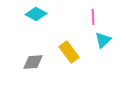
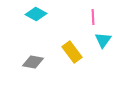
cyan triangle: rotated 12 degrees counterclockwise
yellow rectangle: moved 3 px right
gray diamond: rotated 15 degrees clockwise
